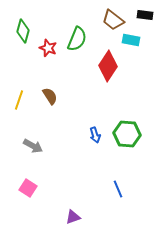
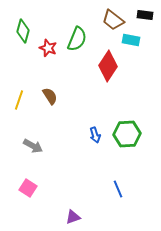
green hexagon: rotated 8 degrees counterclockwise
